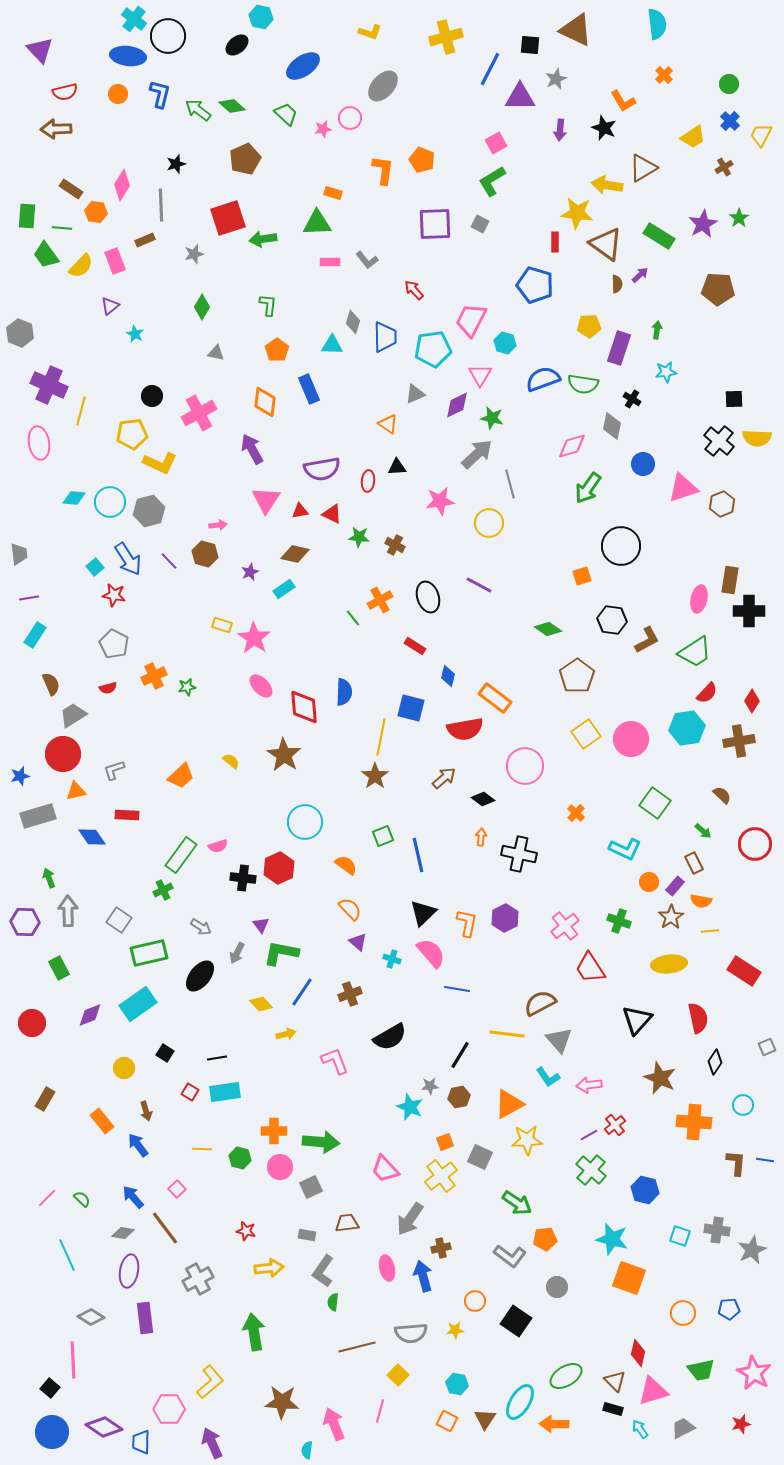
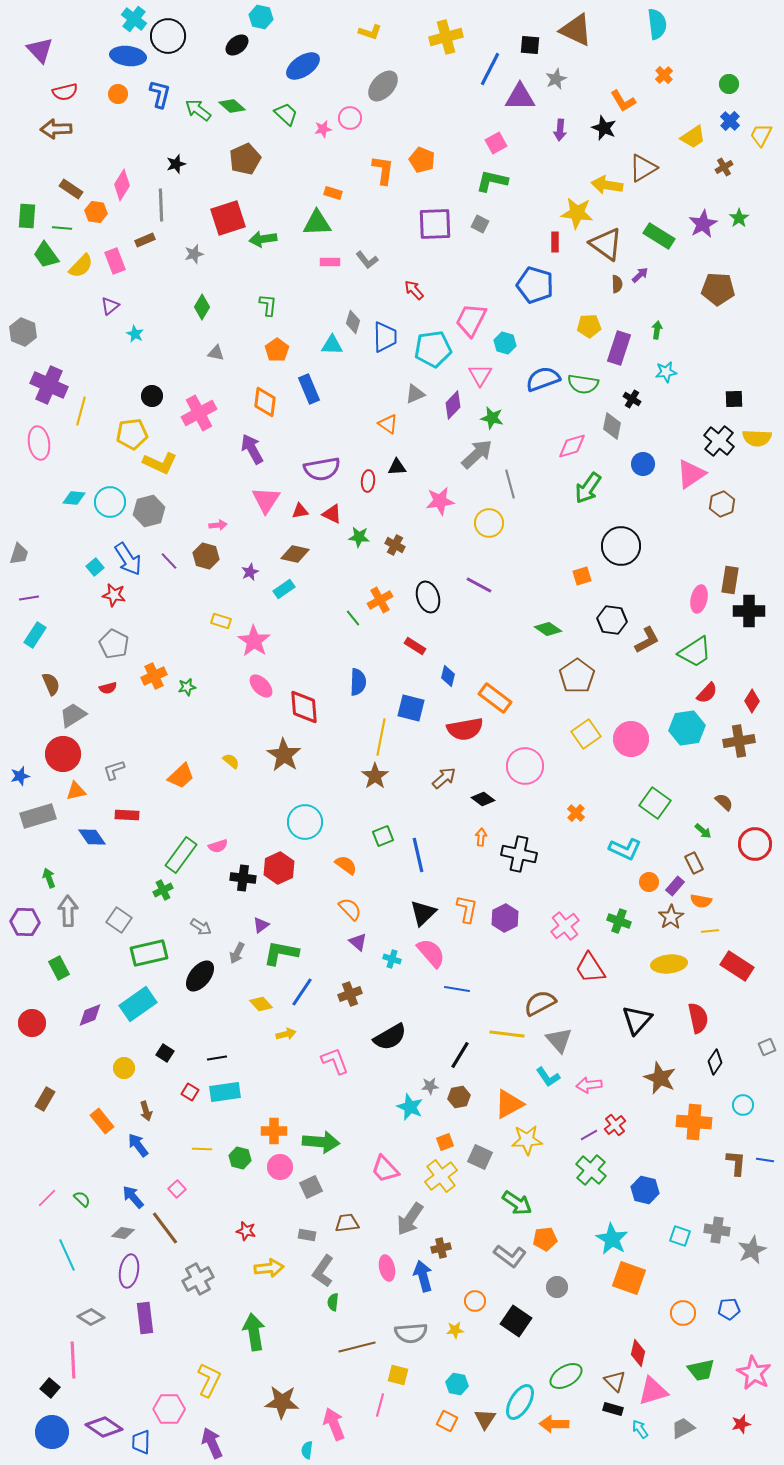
green L-shape at (492, 181): rotated 44 degrees clockwise
gray hexagon at (20, 333): moved 3 px right, 1 px up
purple diamond at (457, 405): moved 4 px left; rotated 20 degrees counterclockwise
pink triangle at (683, 488): moved 8 px right, 14 px up; rotated 16 degrees counterclockwise
gray trapezoid at (19, 554): rotated 25 degrees clockwise
brown hexagon at (205, 554): moved 1 px right, 2 px down
yellow rectangle at (222, 625): moved 1 px left, 4 px up
pink star at (254, 638): moved 3 px down
blue semicircle at (344, 692): moved 14 px right, 10 px up
brown semicircle at (722, 795): moved 2 px right, 7 px down
orange L-shape at (467, 923): moved 14 px up
purple triangle at (261, 925): rotated 30 degrees clockwise
red rectangle at (744, 971): moved 7 px left, 5 px up
cyan star at (612, 1239): rotated 16 degrees clockwise
yellow square at (398, 1375): rotated 30 degrees counterclockwise
yellow L-shape at (210, 1382): moved 1 px left, 2 px up; rotated 24 degrees counterclockwise
pink line at (380, 1411): moved 6 px up
